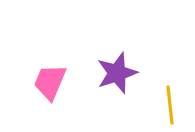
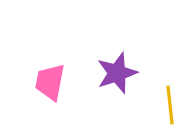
pink trapezoid: rotated 12 degrees counterclockwise
